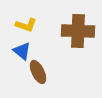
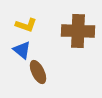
blue triangle: moved 1 px up
